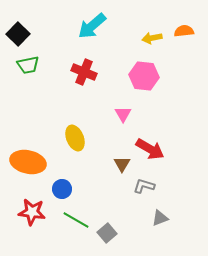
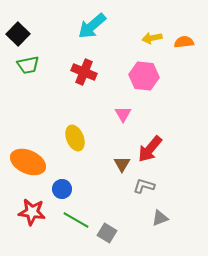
orange semicircle: moved 11 px down
red arrow: rotated 100 degrees clockwise
orange ellipse: rotated 12 degrees clockwise
gray square: rotated 18 degrees counterclockwise
